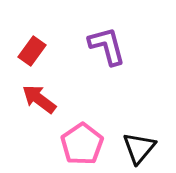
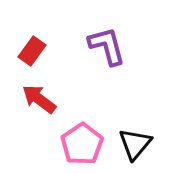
black triangle: moved 4 px left, 4 px up
